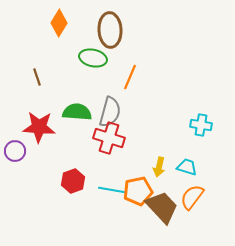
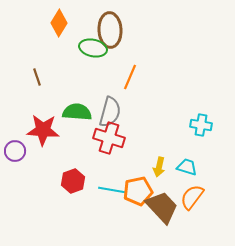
green ellipse: moved 10 px up
red star: moved 4 px right, 3 px down
